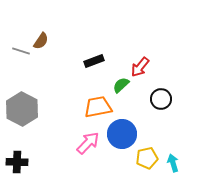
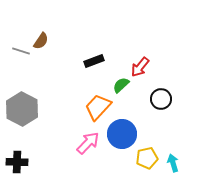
orange trapezoid: rotated 36 degrees counterclockwise
